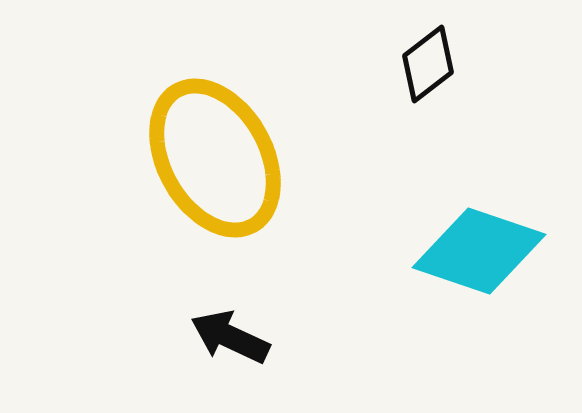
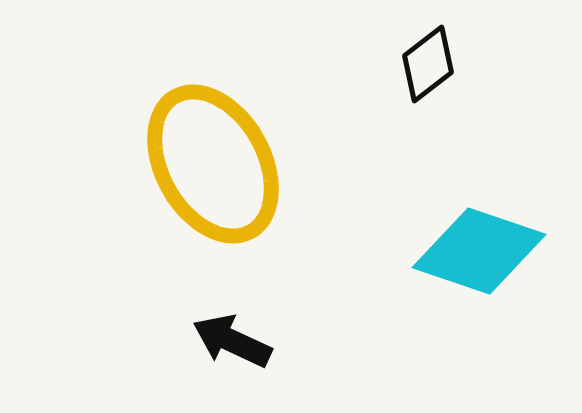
yellow ellipse: moved 2 px left, 6 px down
black arrow: moved 2 px right, 4 px down
